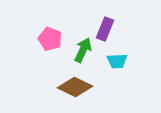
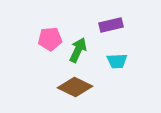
purple rectangle: moved 6 px right, 4 px up; rotated 55 degrees clockwise
pink pentagon: rotated 25 degrees counterclockwise
green arrow: moved 5 px left
